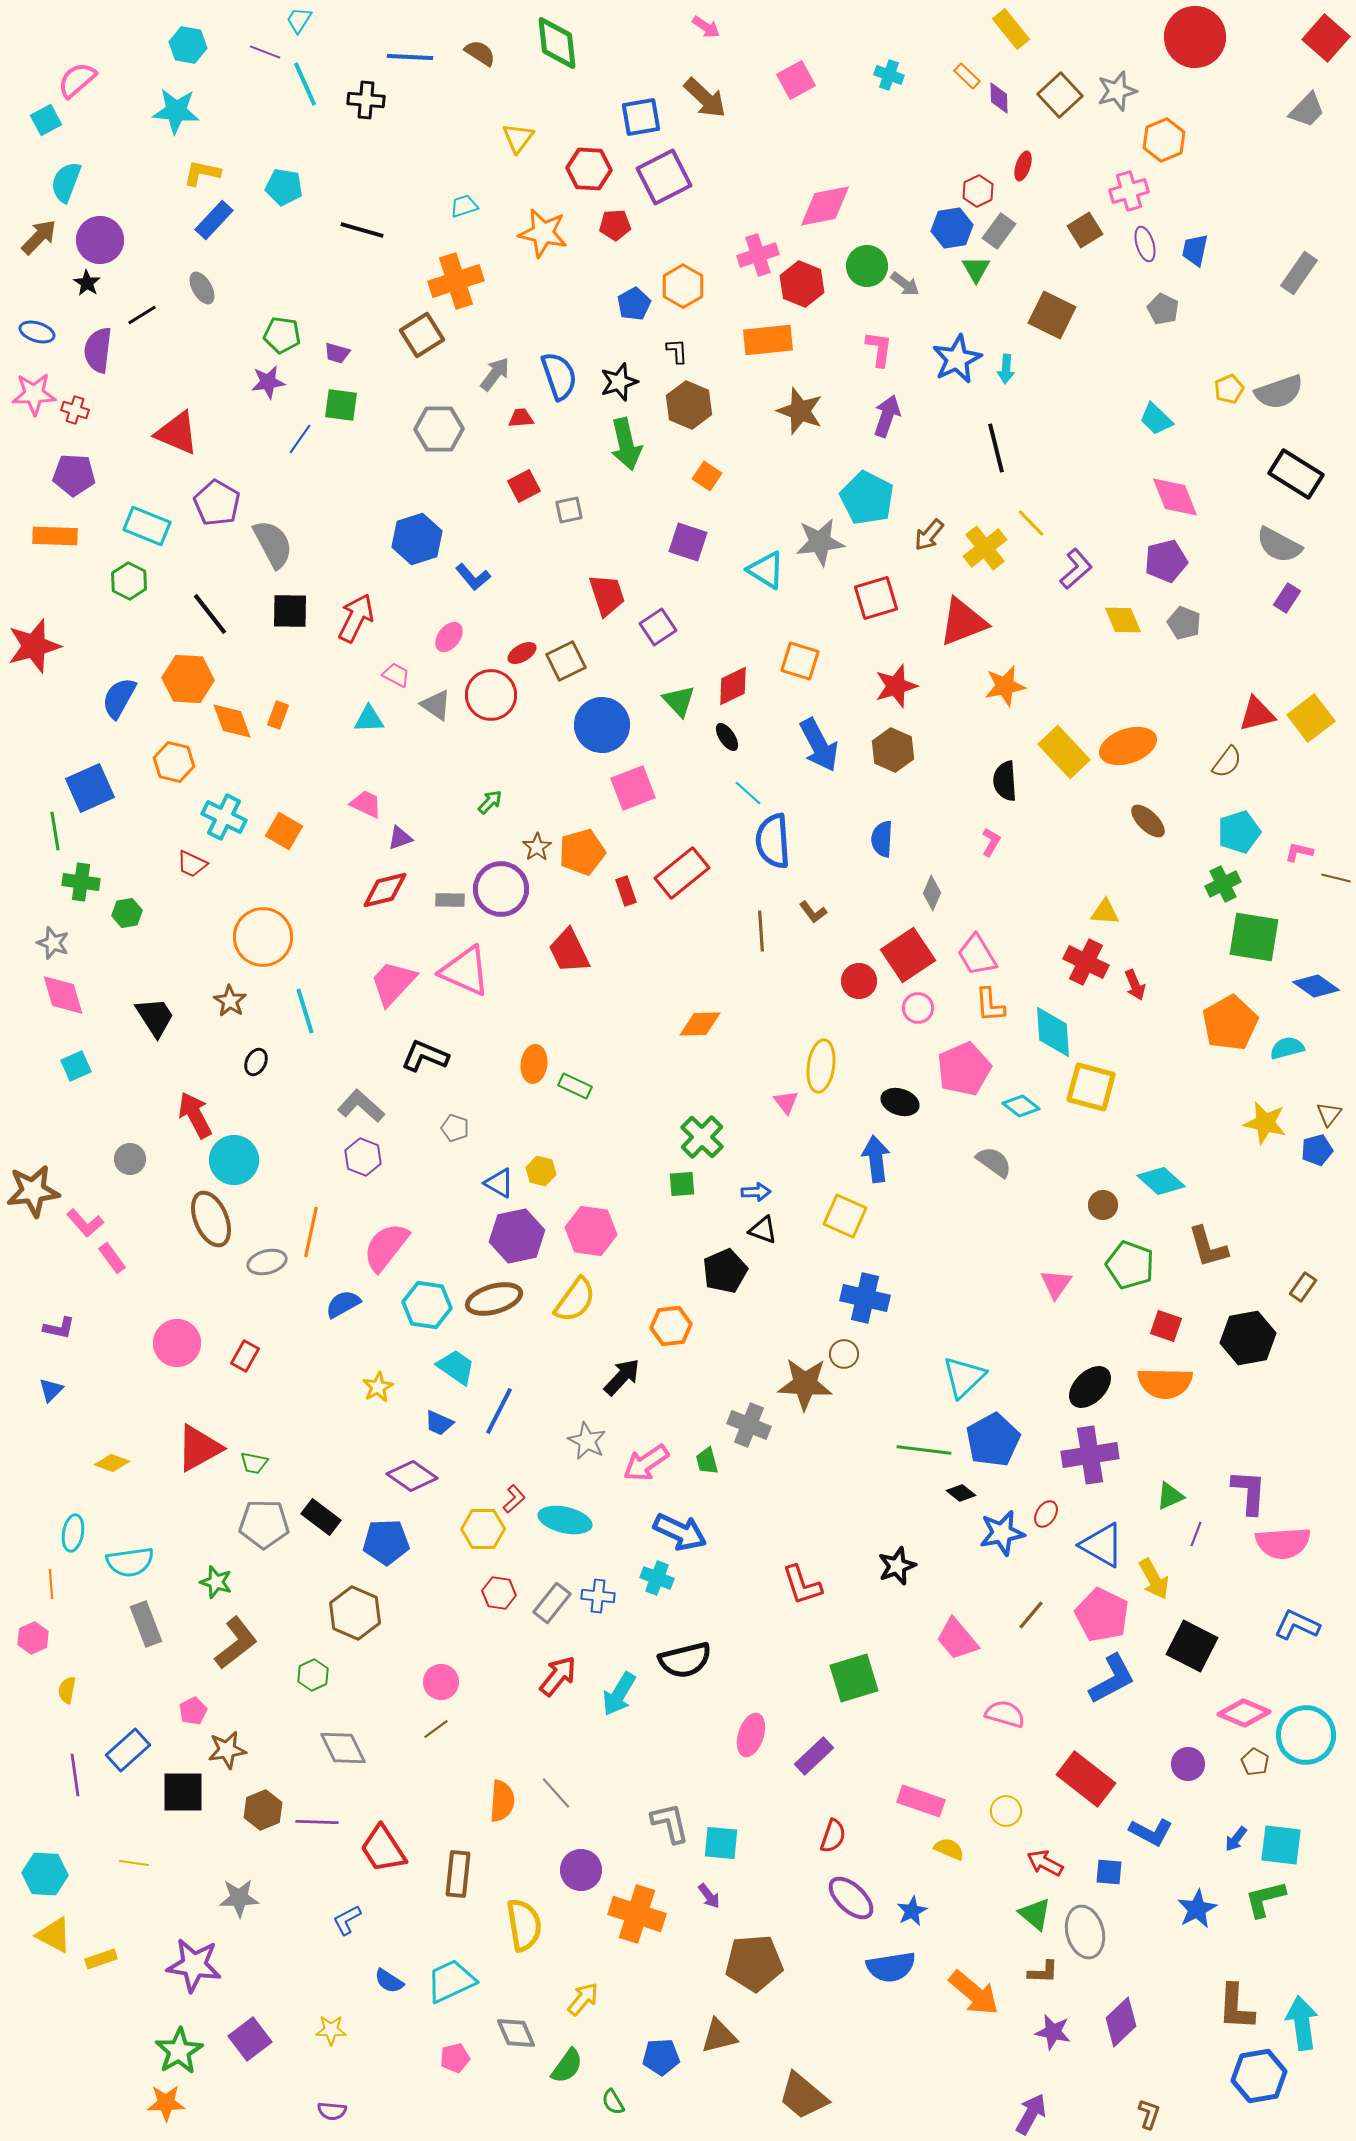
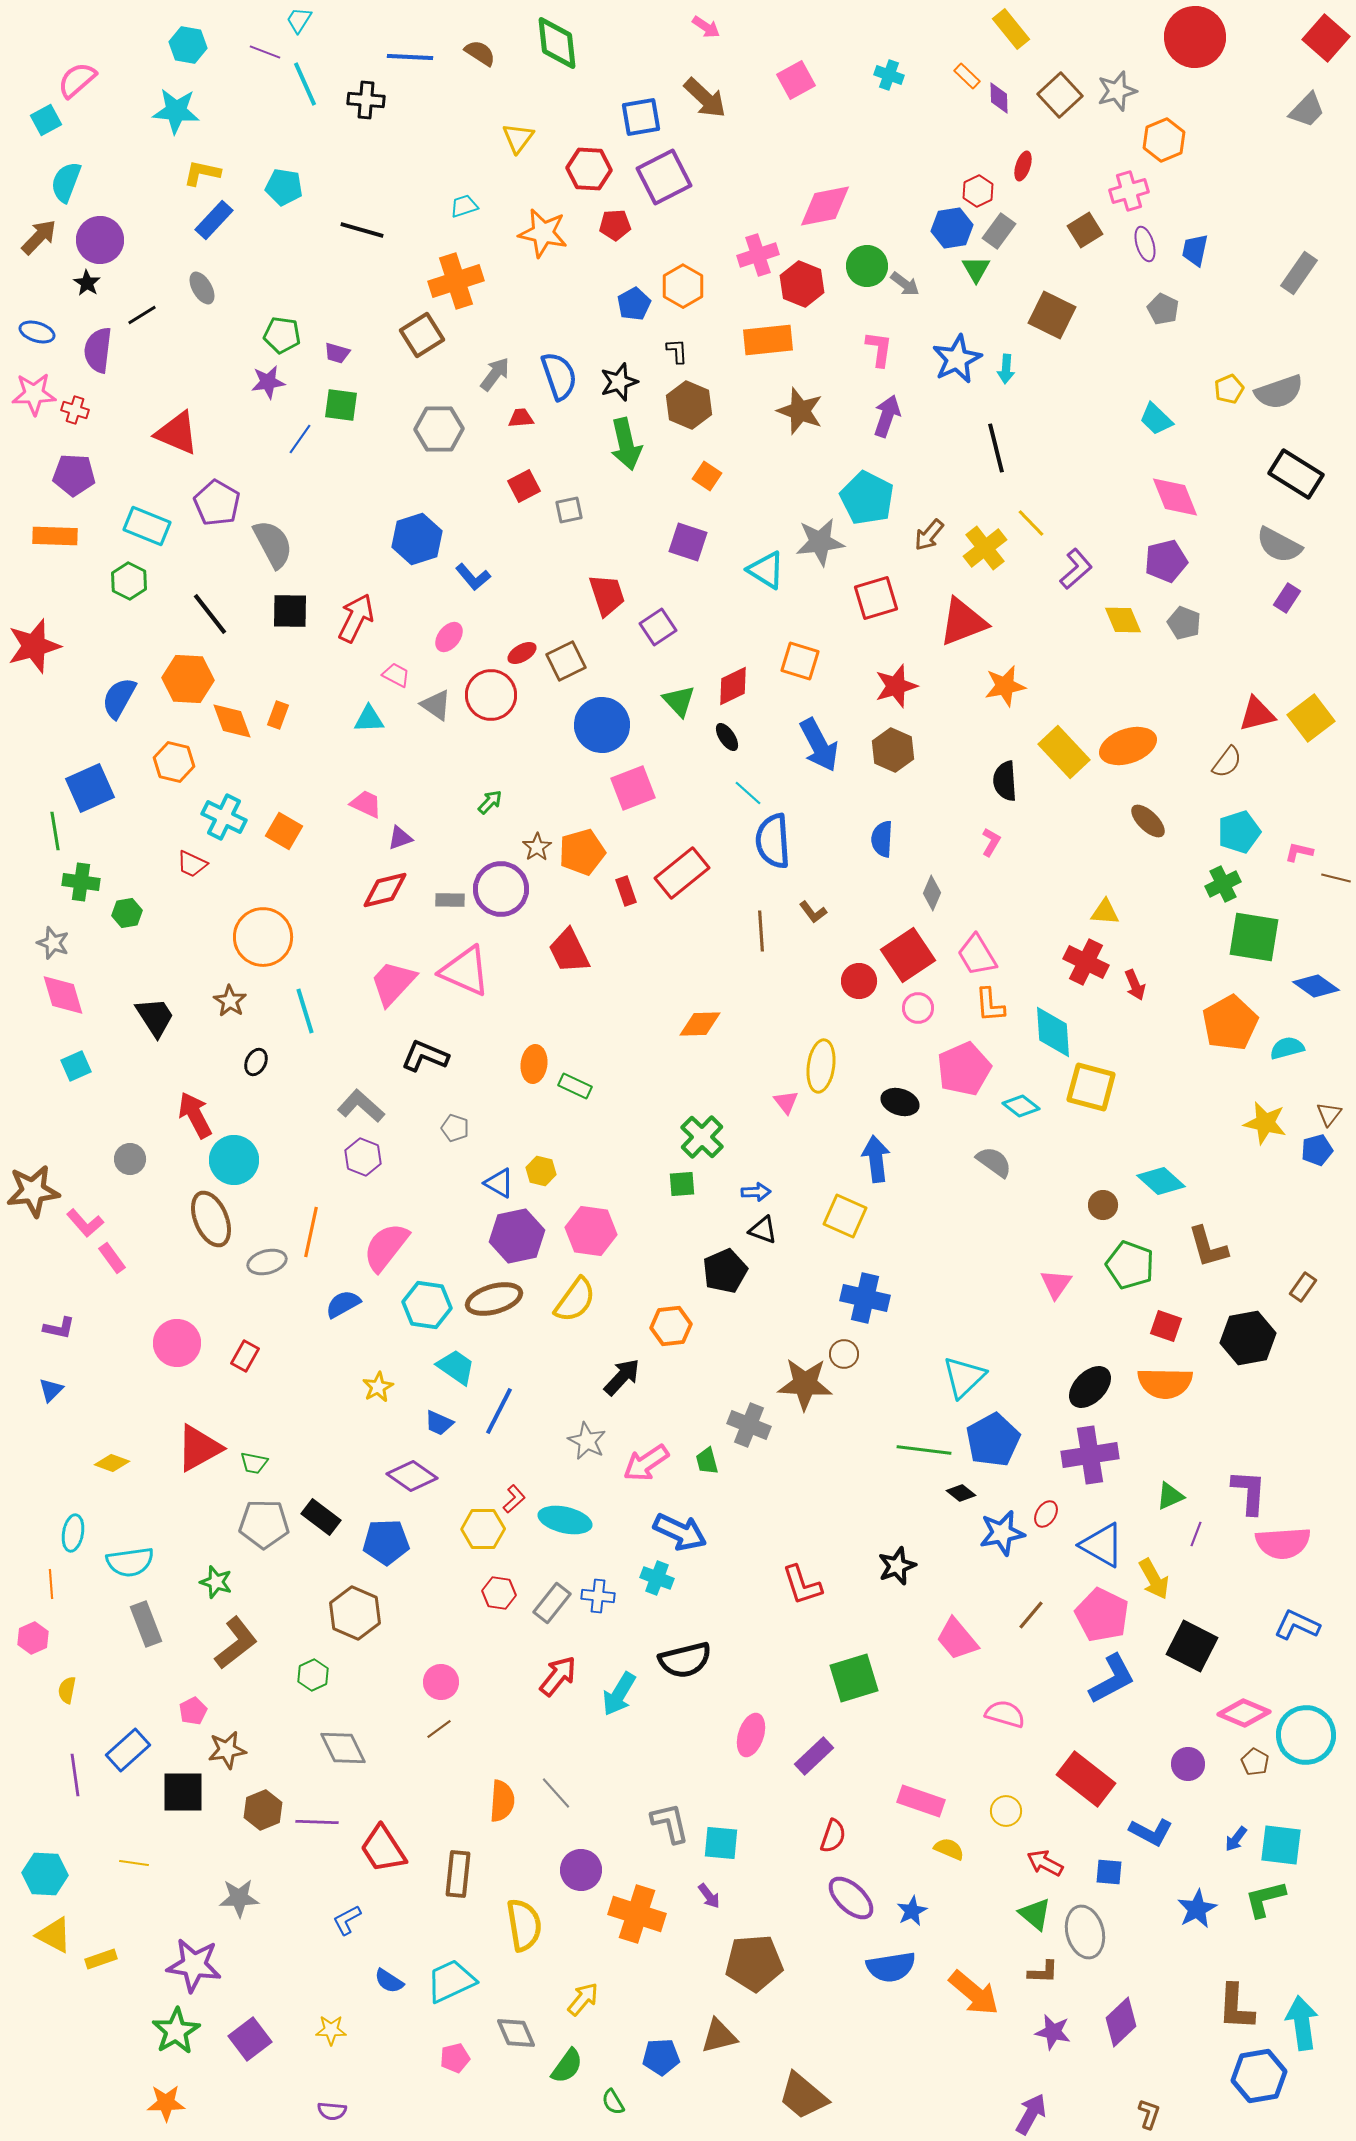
brown line at (436, 1729): moved 3 px right
green star at (179, 2051): moved 3 px left, 20 px up
